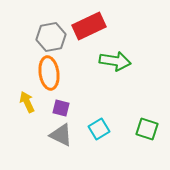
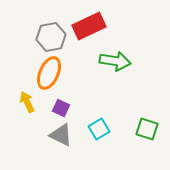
orange ellipse: rotated 32 degrees clockwise
purple square: rotated 12 degrees clockwise
